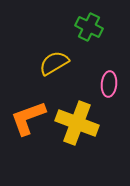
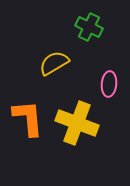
orange L-shape: rotated 105 degrees clockwise
